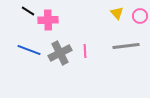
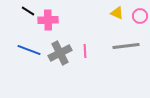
yellow triangle: rotated 24 degrees counterclockwise
